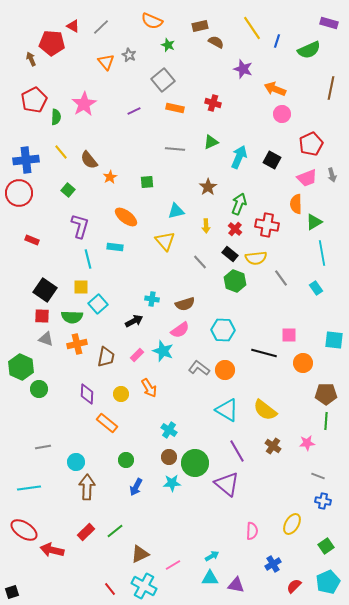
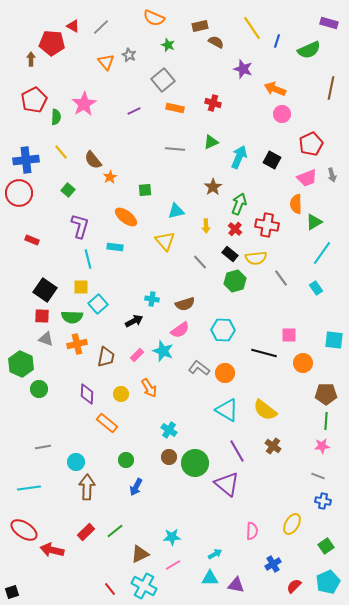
orange semicircle at (152, 21): moved 2 px right, 3 px up
brown arrow at (31, 59): rotated 24 degrees clockwise
brown semicircle at (89, 160): moved 4 px right
green square at (147, 182): moved 2 px left, 8 px down
brown star at (208, 187): moved 5 px right
cyan line at (322, 253): rotated 45 degrees clockwise
green hexagon at (235, 281): rotated 25 degrees clockwise
green hexagon at (21, 367): moved 3 px up
orange circle at (225, 370): moved 3 px down
pink star at (307, 443): moved 15 px right, 3 px down
cyan star at (172, 483): moved 54 px down
cyan arrow at (212, 556): moved 3 px right, 2 px up
